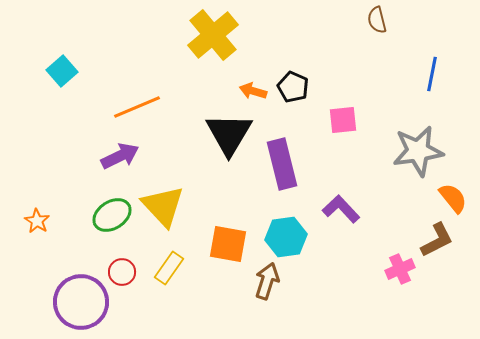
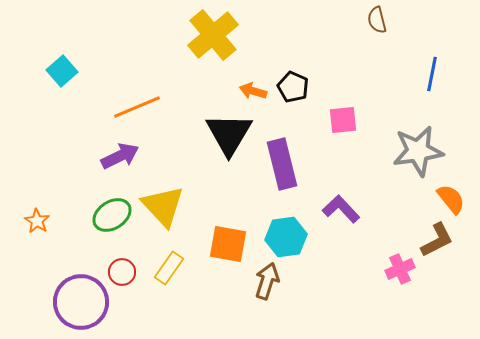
orange semicircle: moved 2 px left, 1 px down
